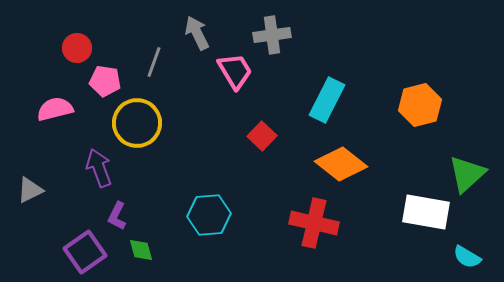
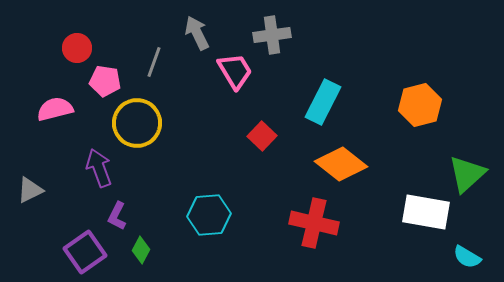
cyan rectangle: moved 4 px left, 2 px down
green diamond: rotated 44 degrees clockwise
